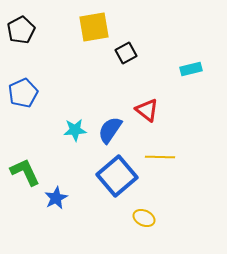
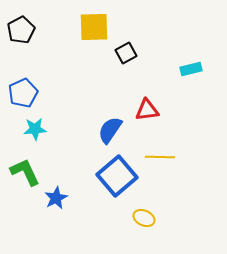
yellow square: rotated 8 degrees clockwise
red triangle: rotated 45 degrees counterclockwise
cyan star: moved 40 px left, 1 px up
